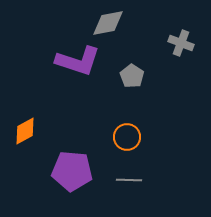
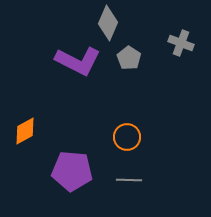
gray diamond: rotated 56 degrees counterclockwise
purple L-shape: rotated 9 degrees clockwise
gray pentagon: moved 3 px left, 18 px up
